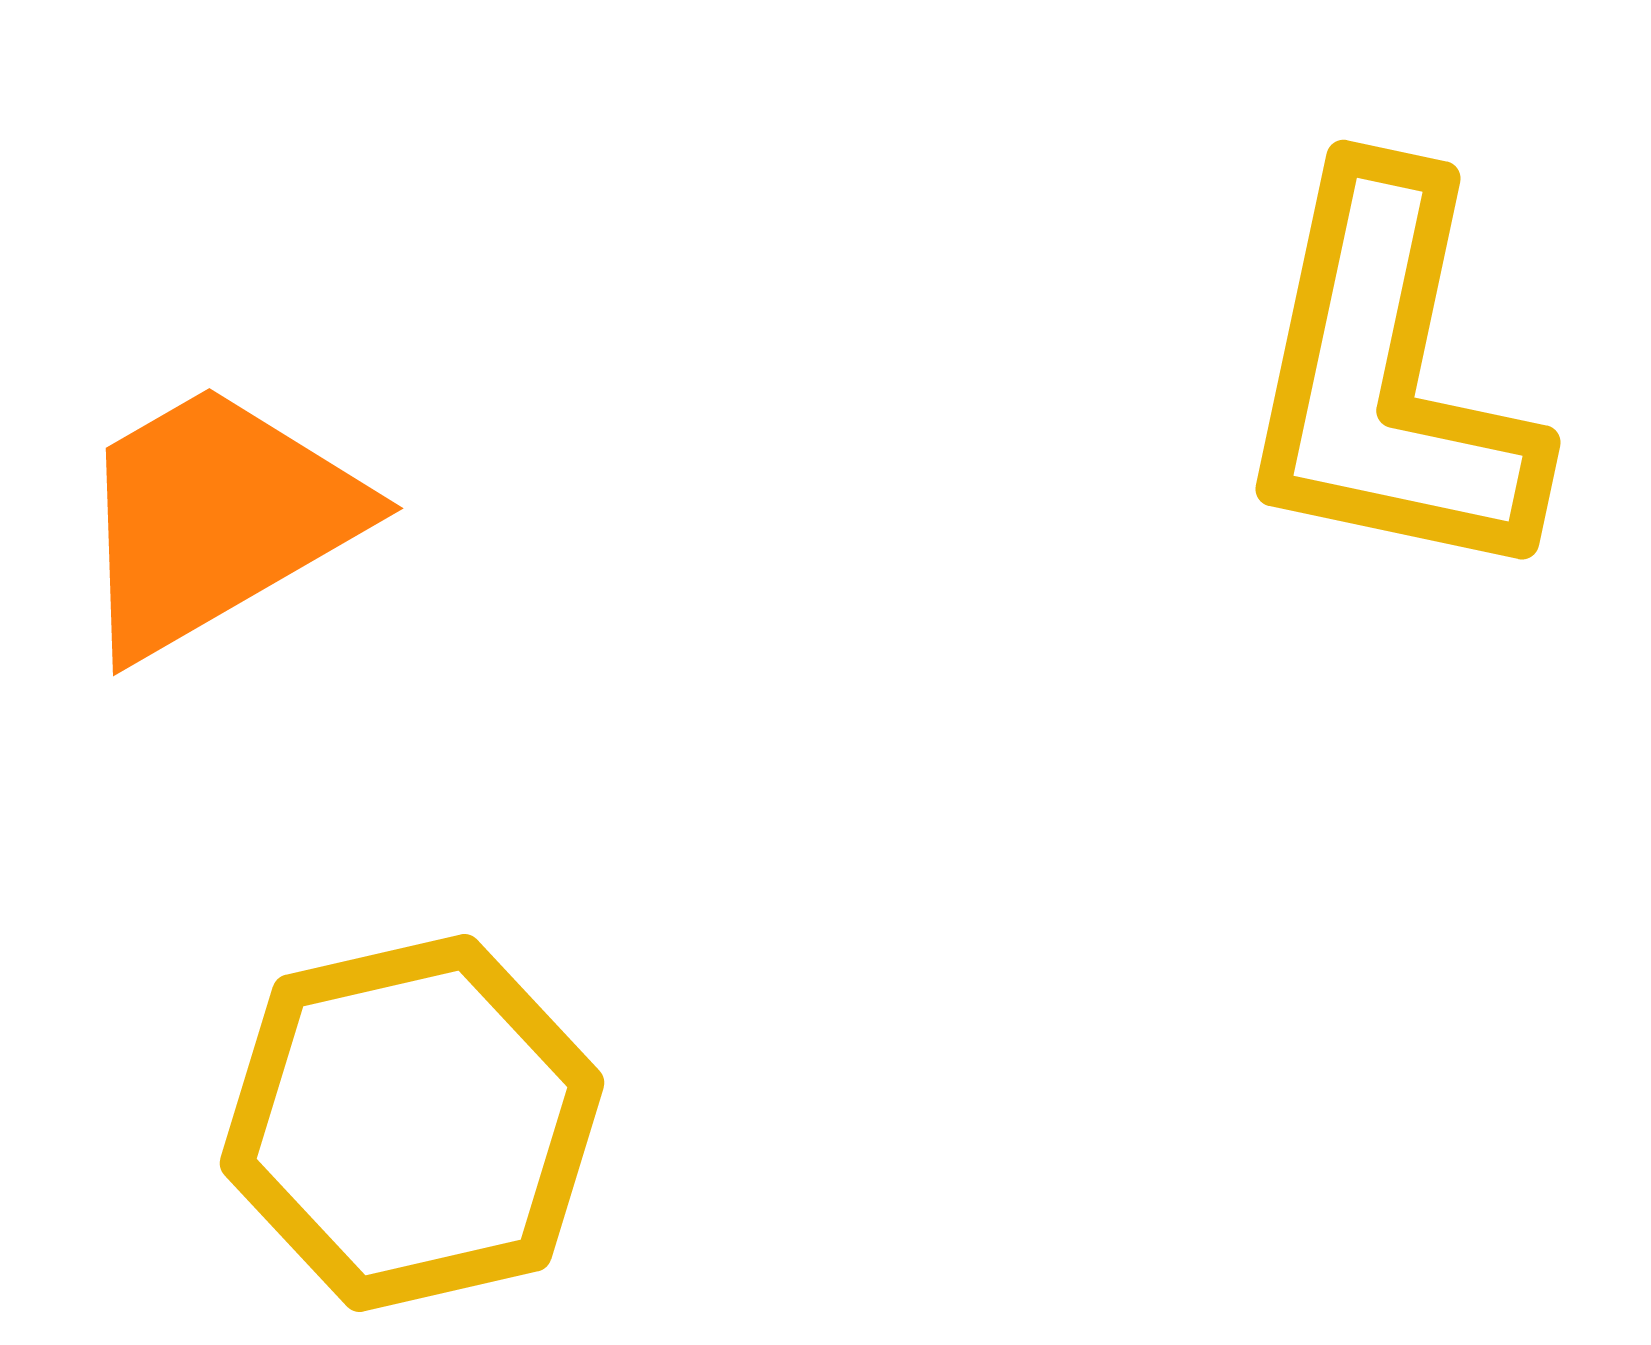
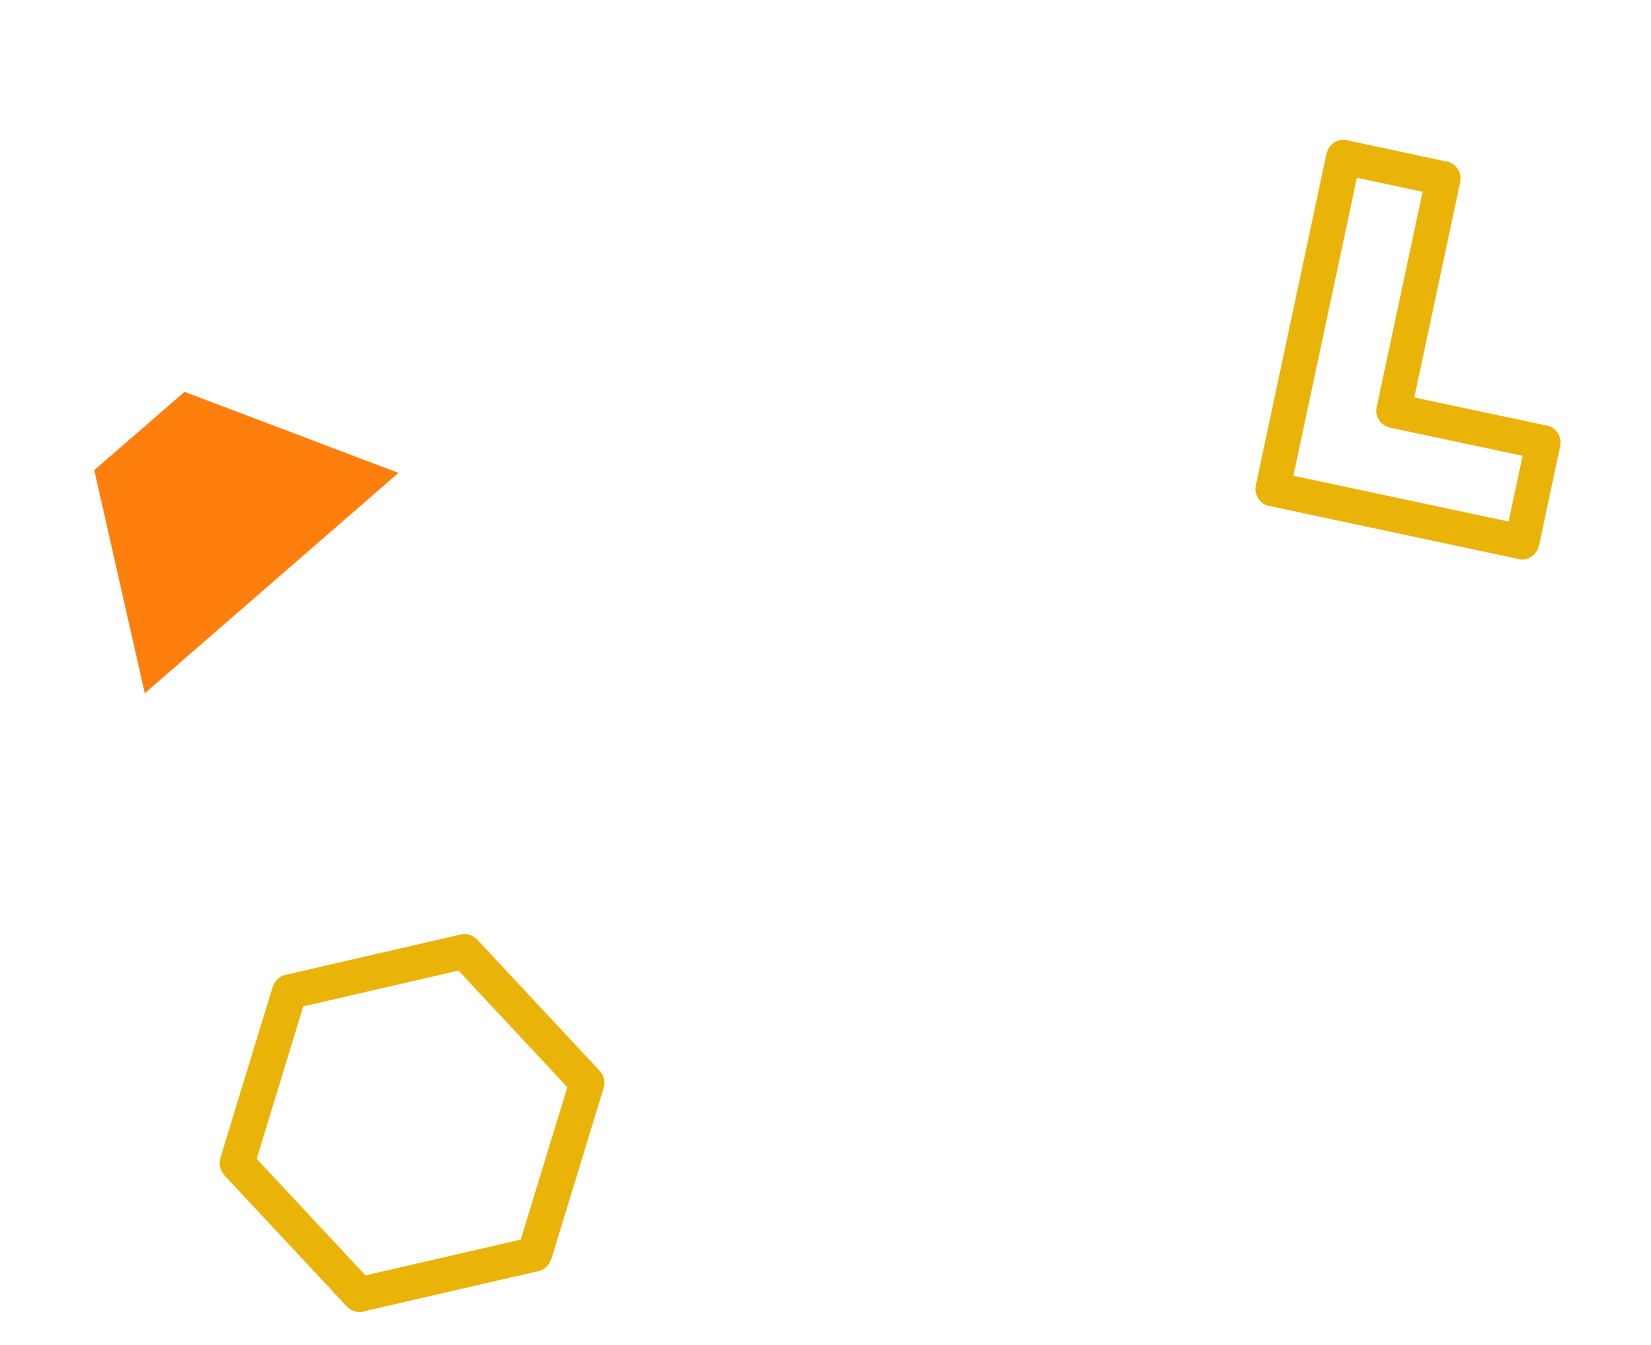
orange trapezoid: rotated 11 degrees counterclockwise
